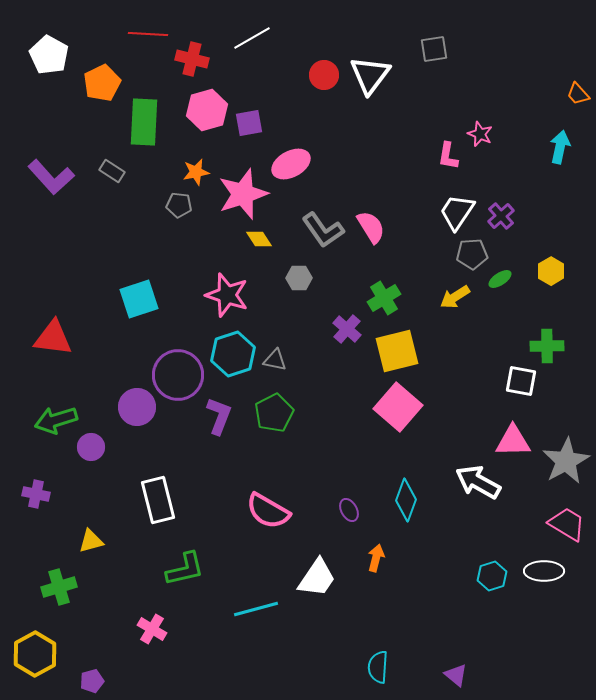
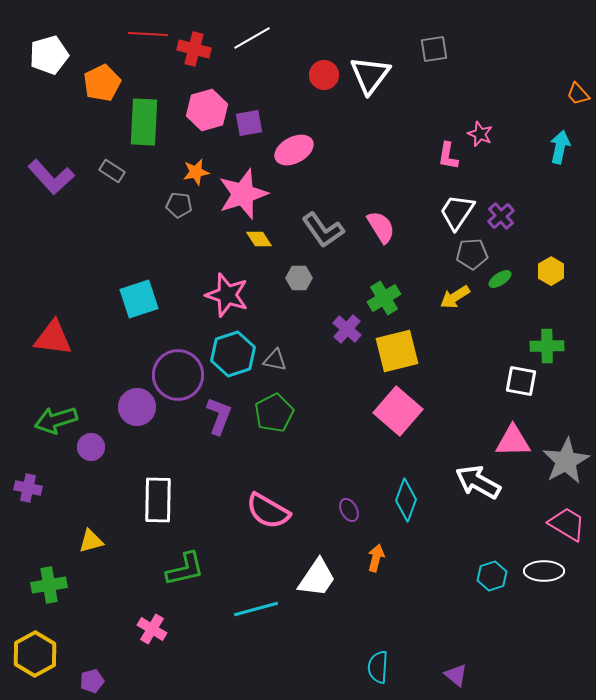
white pentagon at (49, 55): rotated 27 degrees clockwise
red cross at (192, 59): moved 2 px right, 10 px up
pink ellipse at (291, 164): moved 3 px right, 14 px up
pink semicircle at (371, 227): moved 10 px right
pink square at (398, 407): moved 4 px down
purple cross at (36, 494): moved 8 px left, 6 px up
white rectangle at (158, 500): rotated 15 degrees clockwise
green cross at (59, 587): moved 10 px left, 2 px up; rotated 8 degrees clockwise
